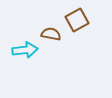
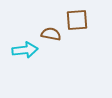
brown square: rotated 25 degrees clockwise
